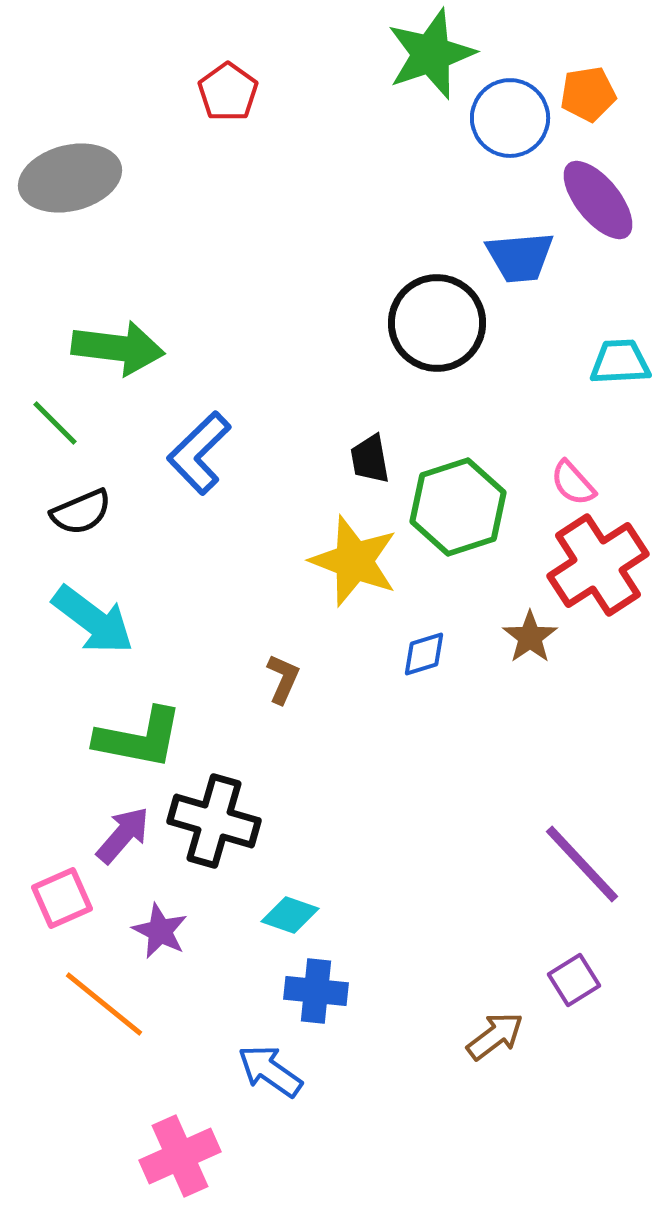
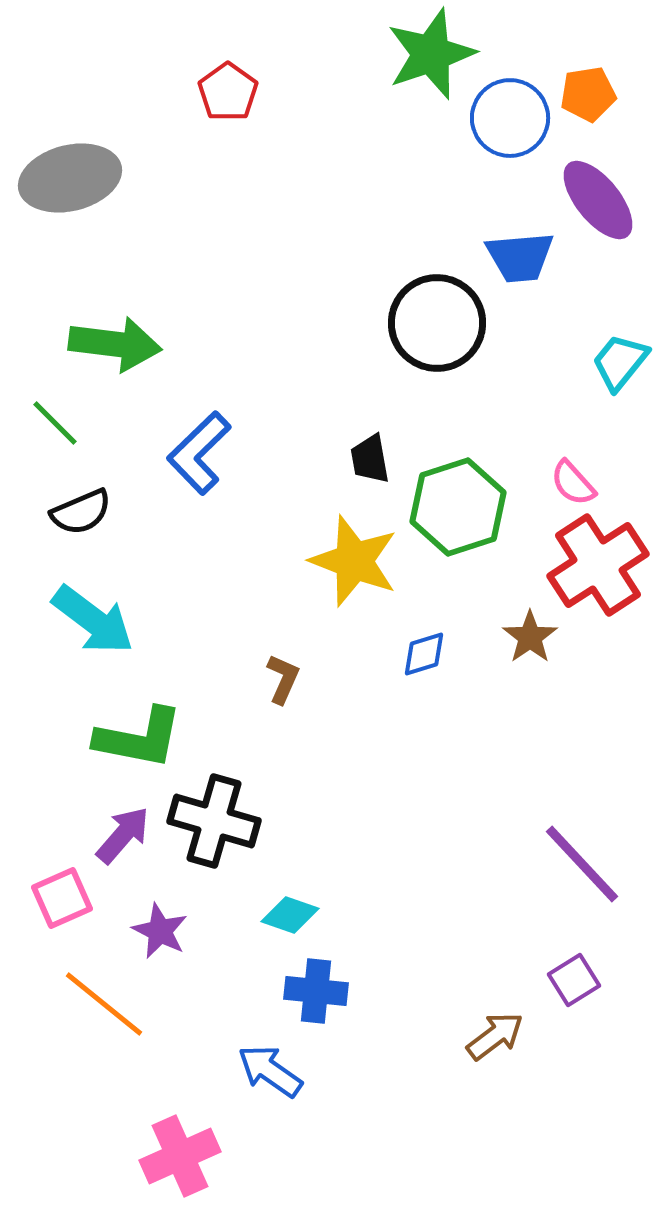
green arrow: moved 3 px left, 4 px up
cyan trapezoid: rotated 48 degrees counterclockwise
